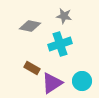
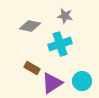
gray star: moved 1 px right
